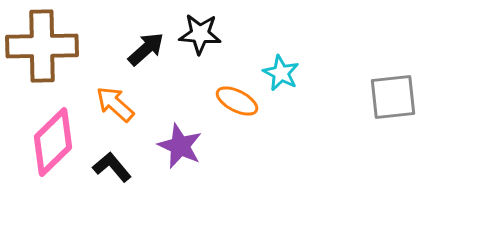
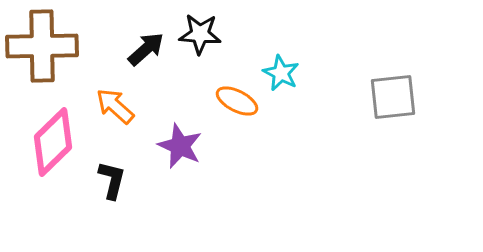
orange arrow: moved 2 px down
black L-shape: moved 13 px down; rotated 54 degrees clockwise
